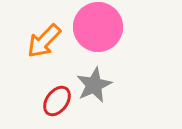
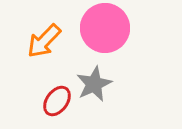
pink circle: moved 7 px right, 1 px down
gray star: moved 1 px up
